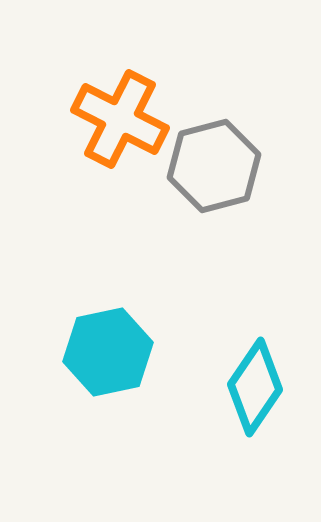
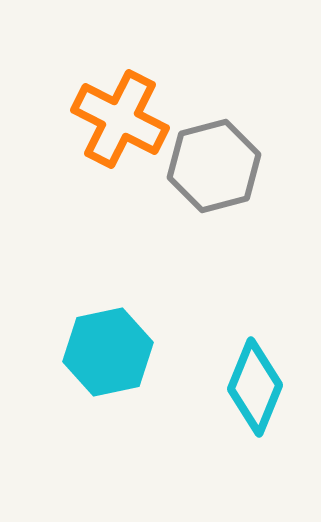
cyan diamond: rotated 12 degrees counterclockwise
